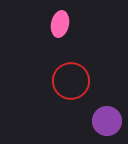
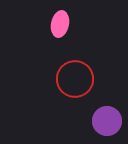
red circle: moved 4 px right, 2 px up
